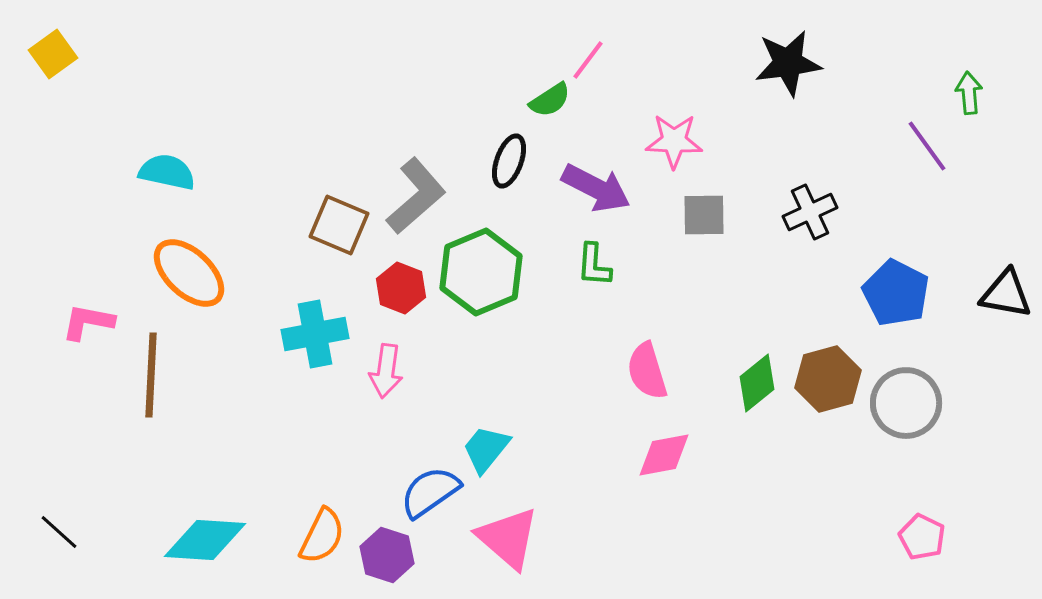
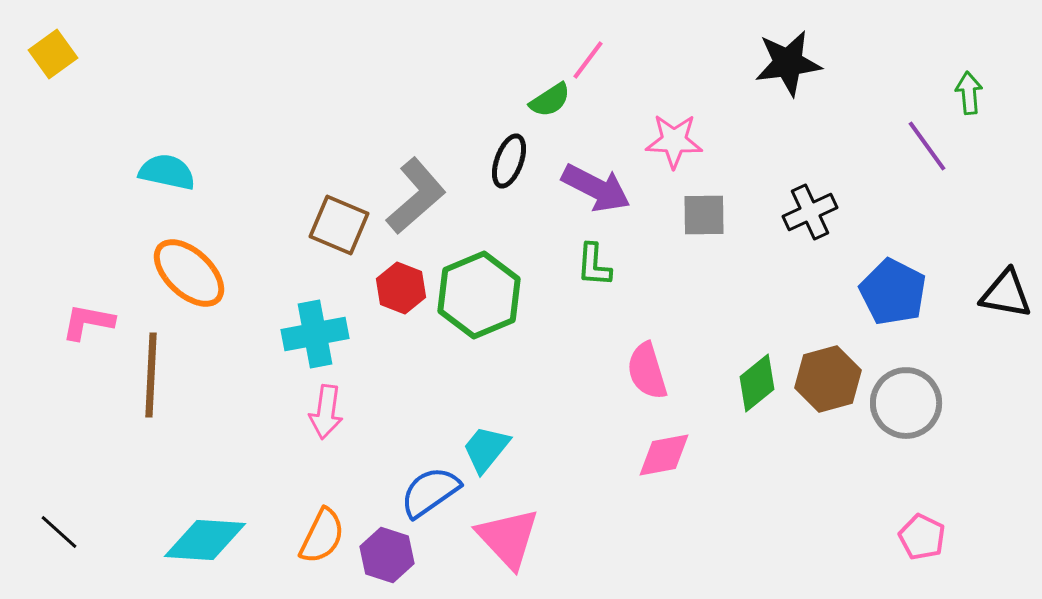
green hexagon: moved 2 px left, 23 px down
blue pentagon: moved 3 px left, 1 px up
pink arrow: moved 60 px left, 41 px down
pink triangle: rotated 6 degrees clockwise
